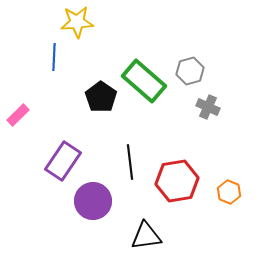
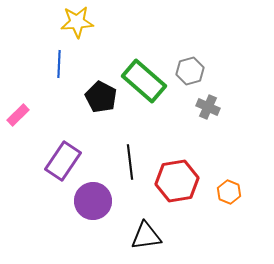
blue line: moved 5 px right, 7 px down
black pentagon: rotated 8 degrees counterclockwise
